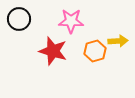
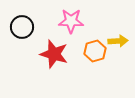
black circle: moved 3 px right, 8 px down
red star: moved 1 px right, 3 px down
